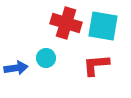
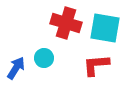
cyan square: moved 2 px right, 2 px down
cyan circle: moved 2 px left
blue arrow: rotated 50 degrees counterclockwise
